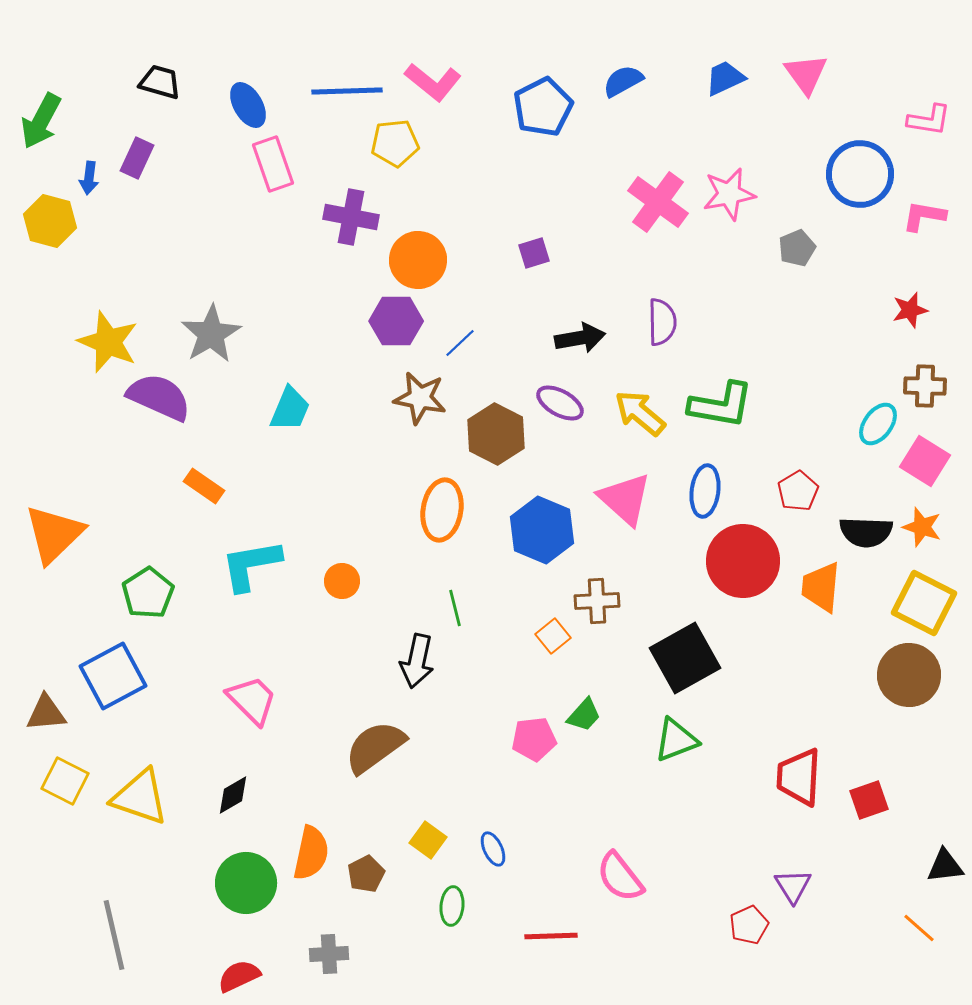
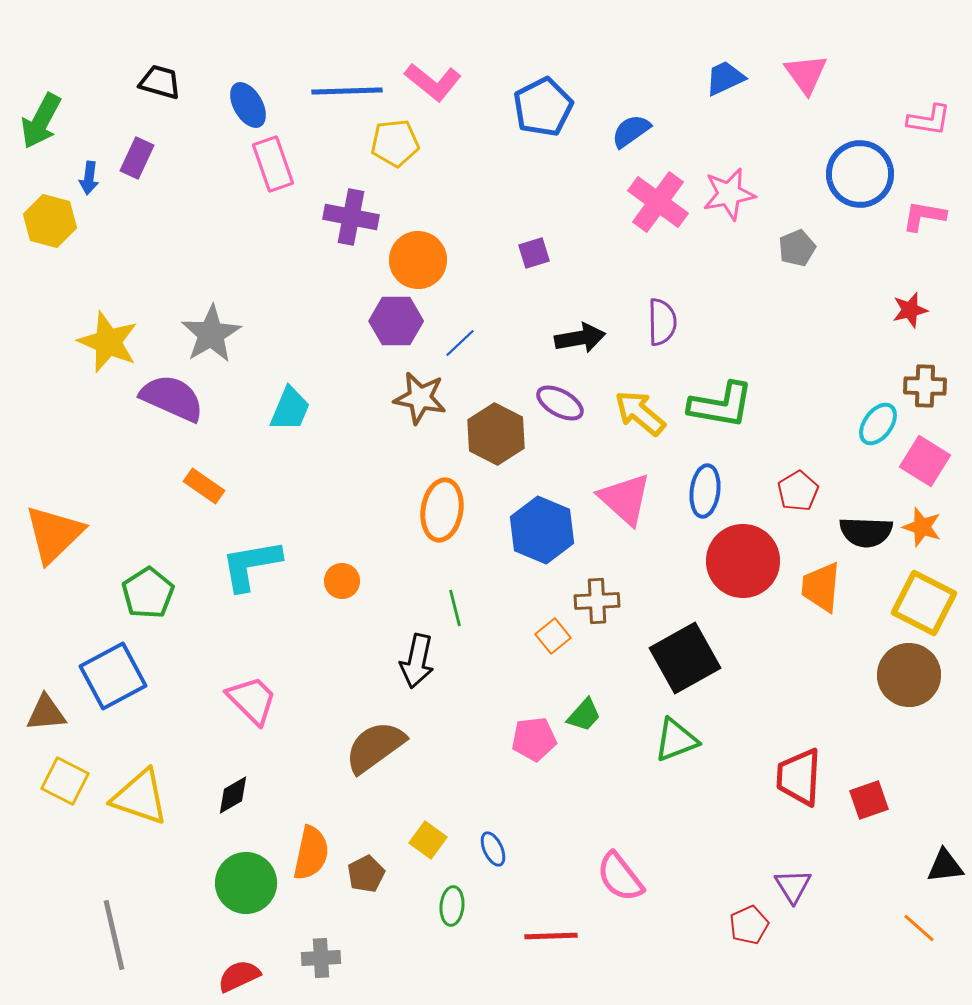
blue semicircle at (623, 81): moved 8 px right, 50 px down; rotated 6 degrees counterclockwise
purple semicircle at (159, 397): moved 13 px right, 1 px down
gray cross at (329, 954): moved 8 px left, 4 px down
